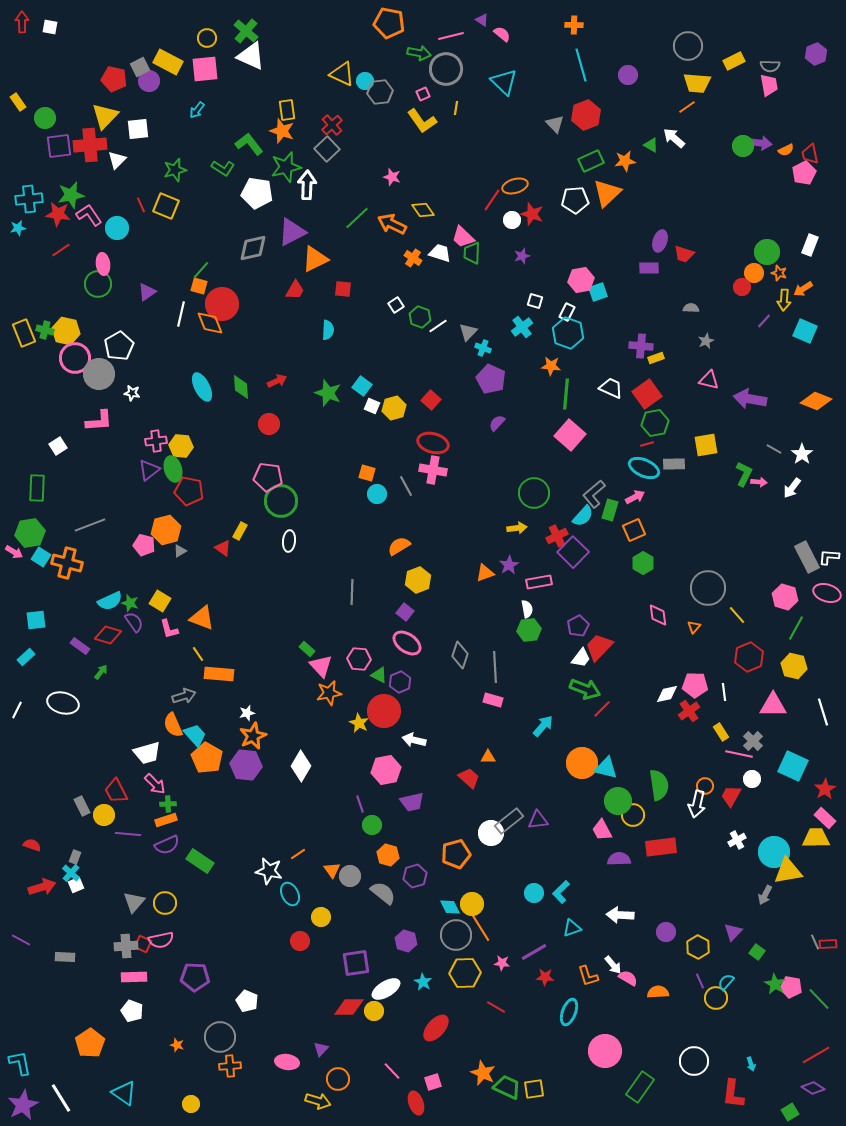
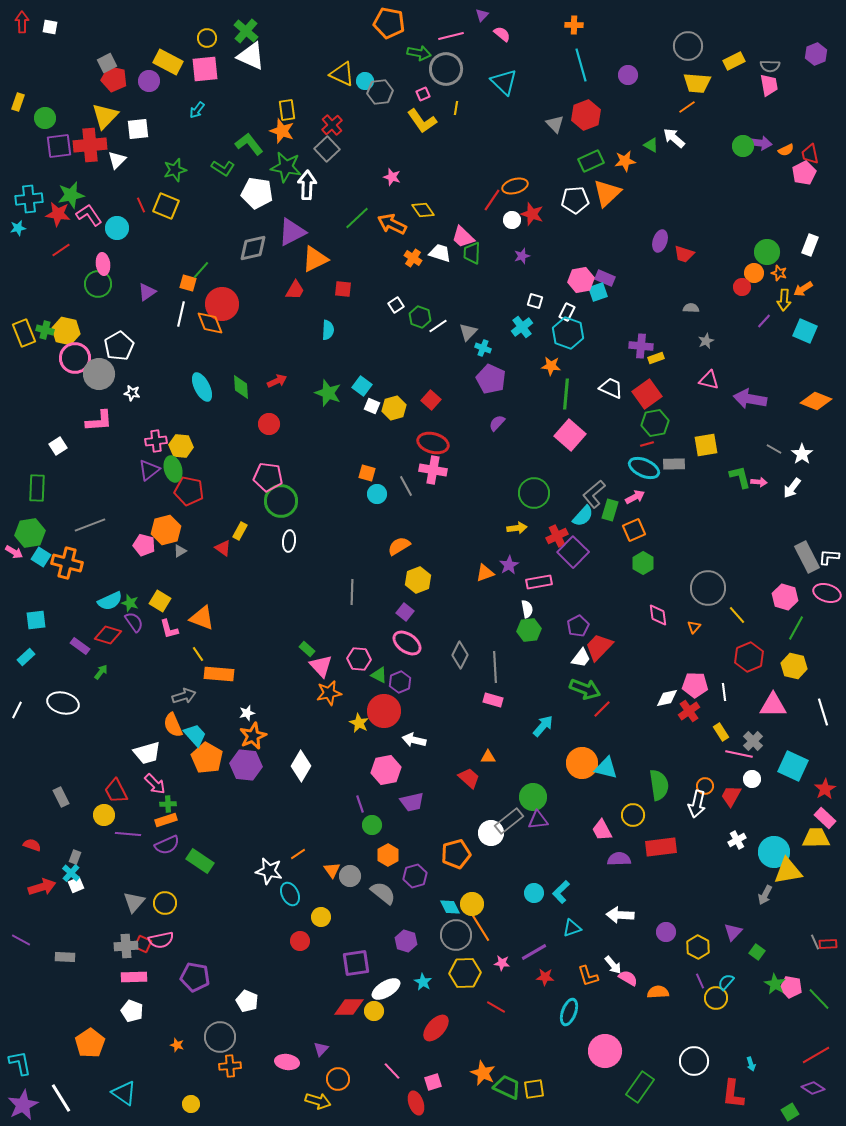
purple triangle at (482, 20): moved 5 px up; rotated 40 degrees clockwise
gray square at (140, 67): moved 33 px left, 4 px up
yellow rectangle at (18, 102): rotated 54 degrees clockwise
green star at (286, 167): rotated 24 degrees clockwise
purple rectangle at (649, 268): moved 44 px left, 10 px down; rotated 24 degrees clockwise
orange square at (199, 286): moved 11 px left, 3 px up
green L-shape at (744, 474): moved 4 px left, 3 px down; rotated 40 degrees counterclockwise
gray diamond at (460, 655): rotated 8 degrees clockwise
white diamond at (667, 694): moved 4 px down
green circle at (618, 801): moved 85 px left, 4 px up
gray rectangle at (82, 806): moved 21 px left, 9 px up
orange hexagon at (388, 855): rotated 15 degrees clockwise
purple pentagon at (195, 977): rotated 8 degrees clockwise
